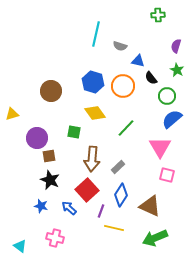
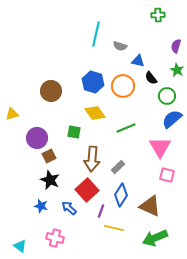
green line: rotated 24 degrees clockwise
brown square: rotated 16 degrees counterclockwise
